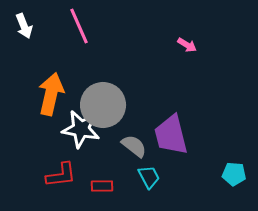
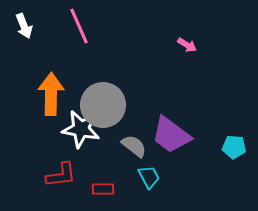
orange arrow: rotated 12 degrees counterclockwise
purple trapezoid: rotated 39 degrees counterclockwise
cyan pentagon: moved 27 px up
red rectangle: moved 1 px right, 3 px down
